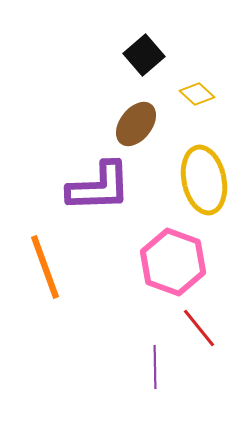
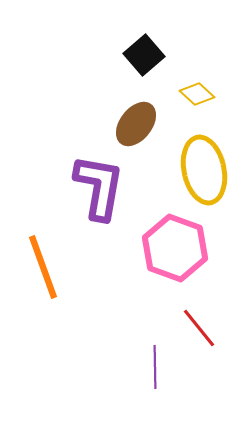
yellow ellipse: moved 10 px up
purple L-shape: rotated 78 degrees counterclockwise
pink hexagon: moved 2 px right, 14 px up
orange line: moved 2 px left
